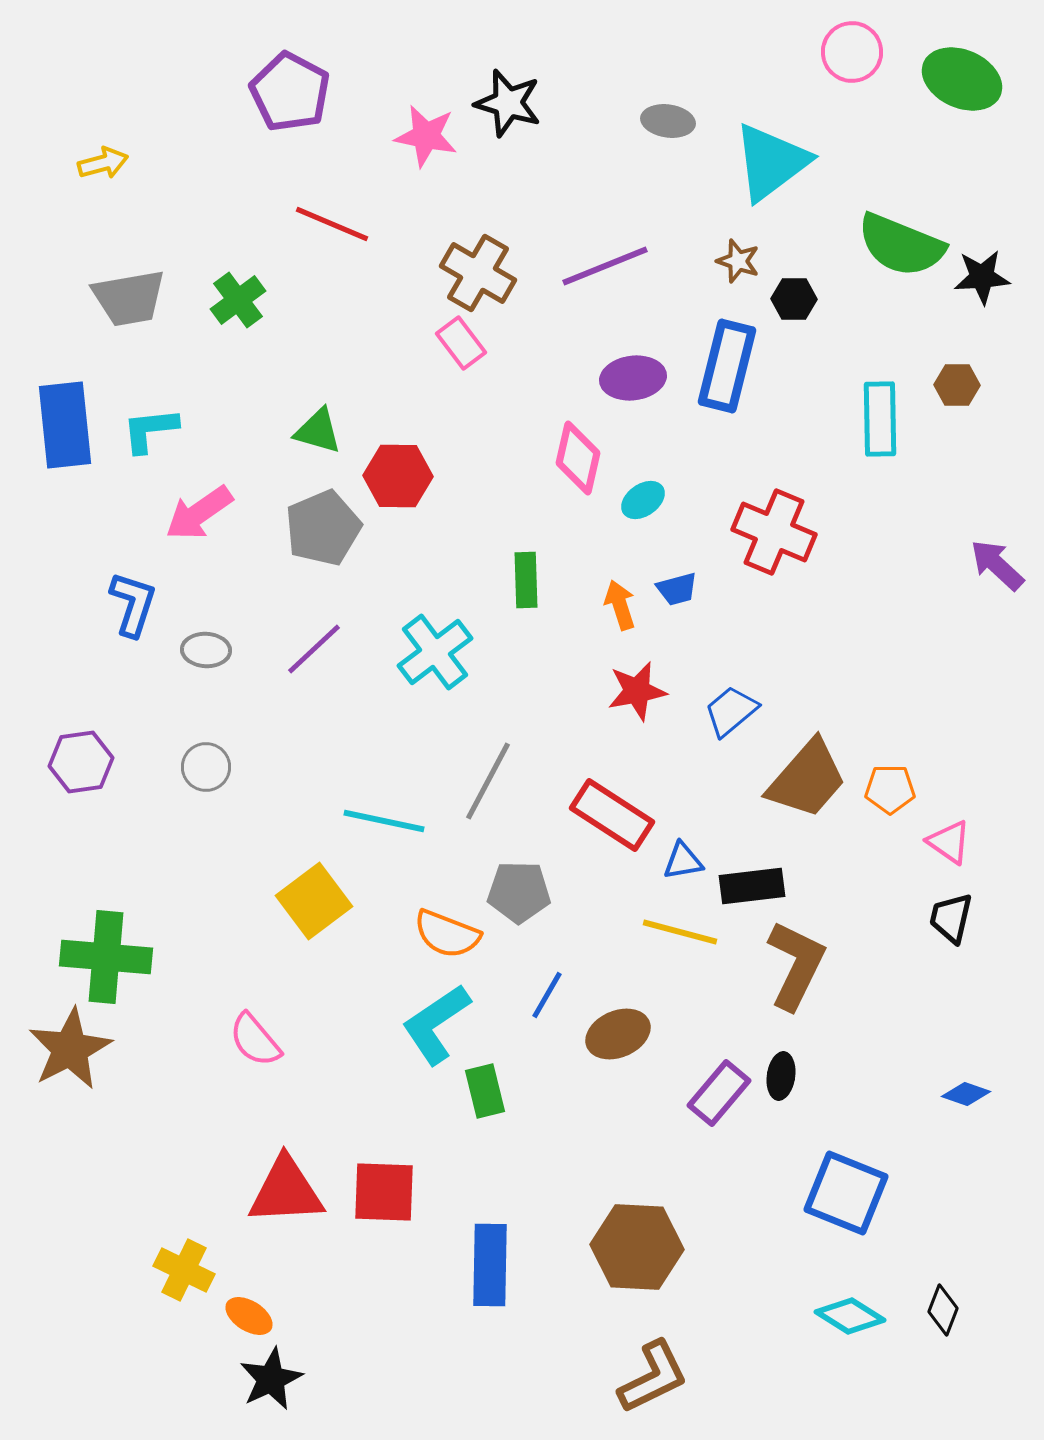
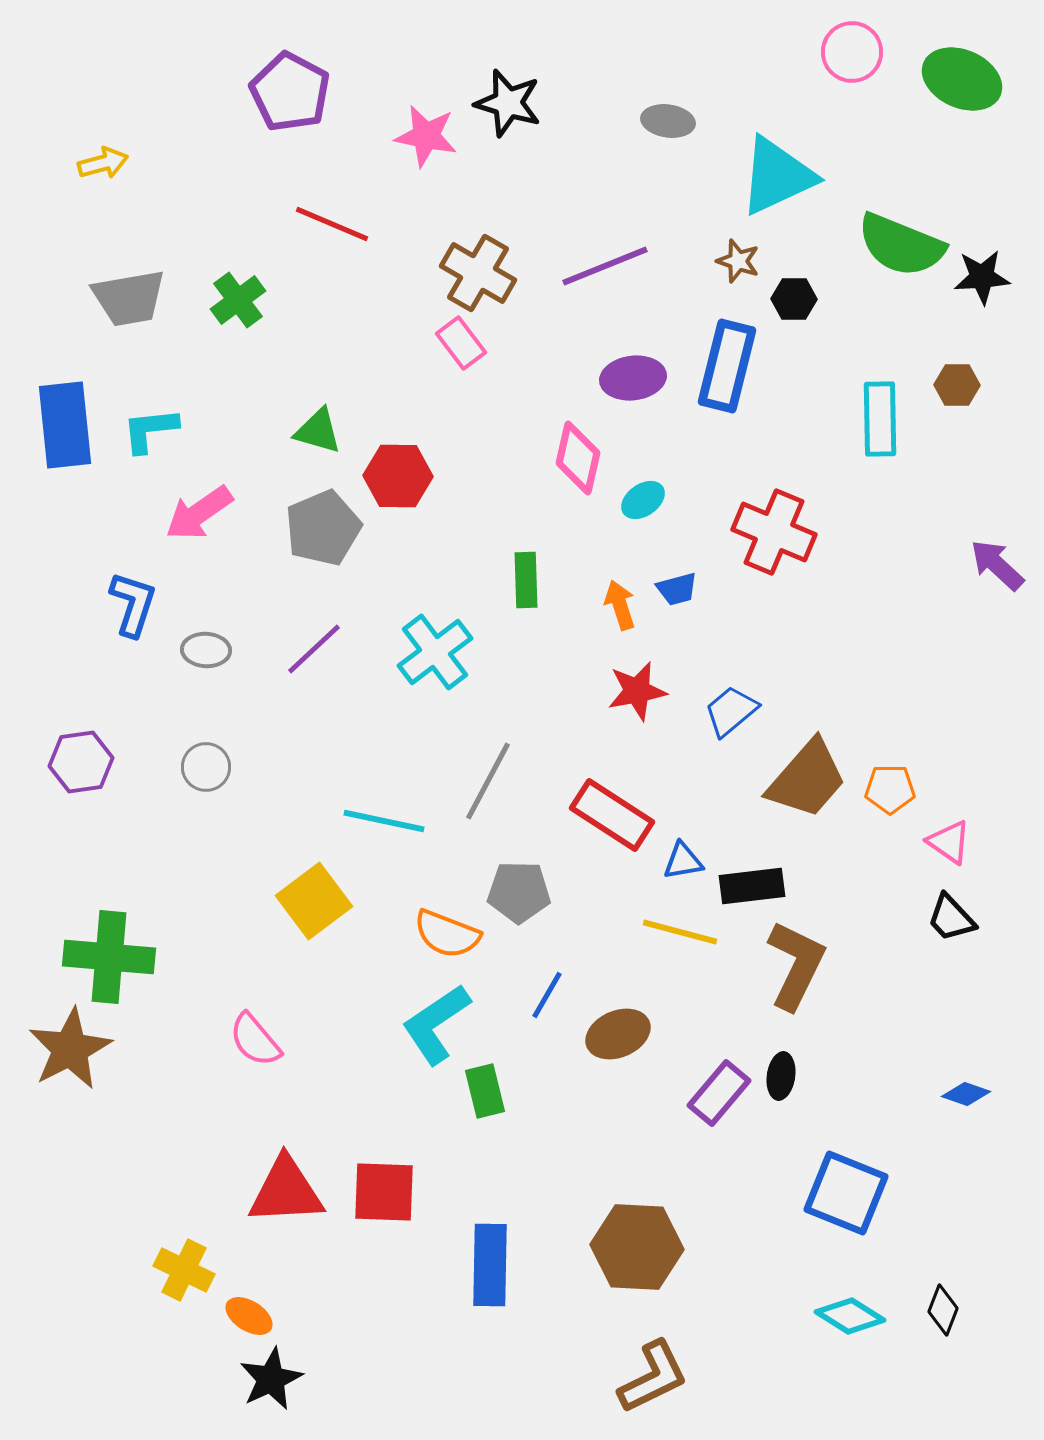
cyan triangle at (771, 162): moved 6 px right, 14 px down; rotated 12 degrees clockwise
black trapezoid at (951, 918): rotated 56 degrees counterclockwise
green cross at (106, 957): moved 3 px right
